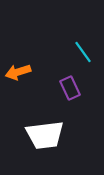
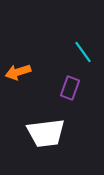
purple rectangle: rotated 45 degrees clockwise
white trapezoid: moved 1 px right, 2 px up
